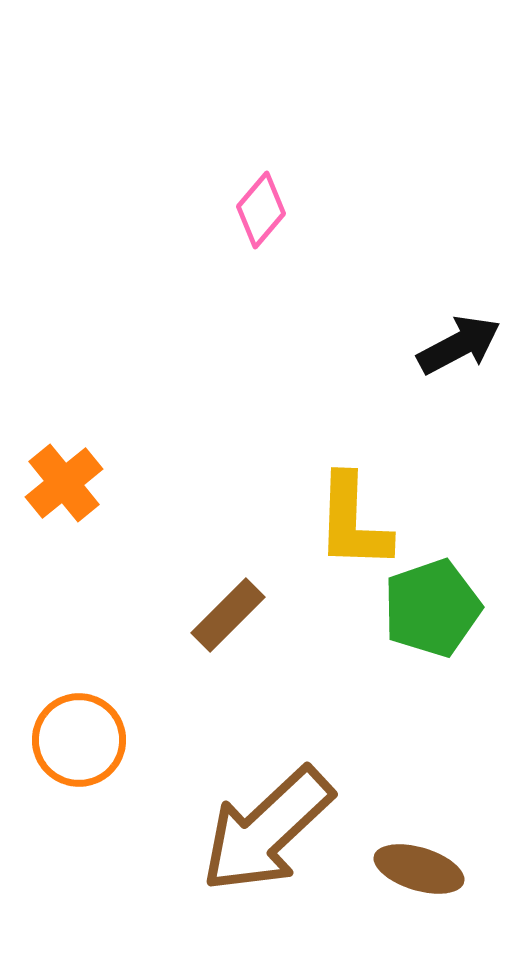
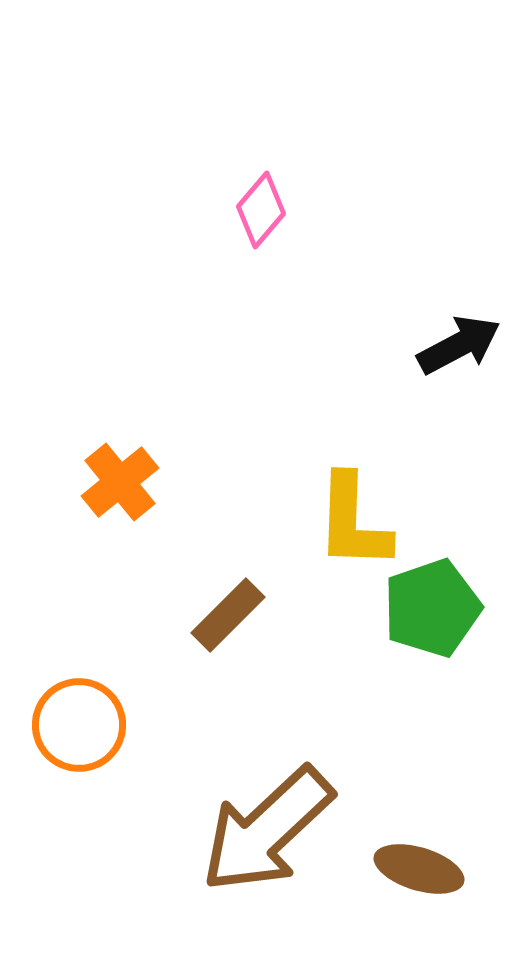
orange cross: moved 56 px right, 1 px up
orange circle: moved 15 px up
